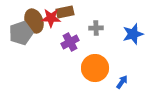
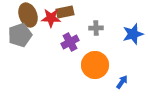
brown ellipse: moved 6 px left, 6 px up
gray pentagon: moved 1 px left, 2 px down
orange circle: moved 3 px up
